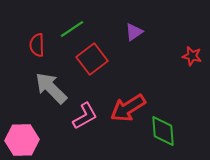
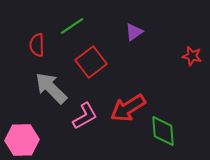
green line: moved 3 px up
red square: moved 1 px left, 3 px down
